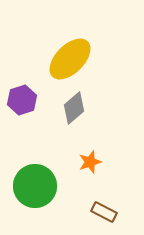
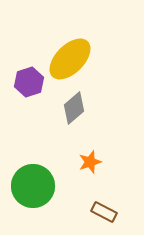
purple hexagon: moved 7 px right, 18 px up
green circle: moved 2 px left
